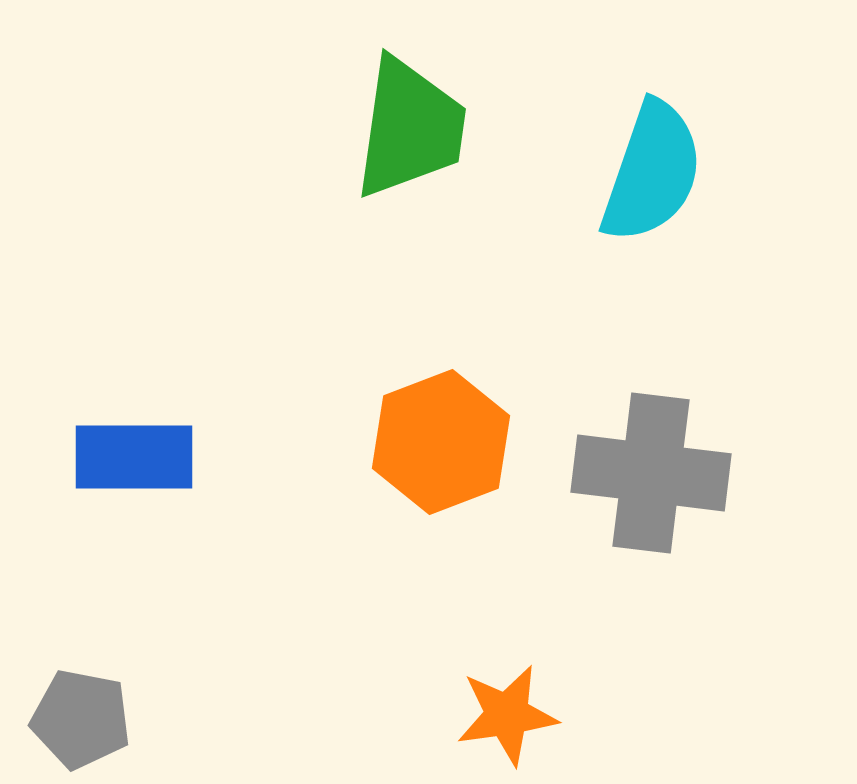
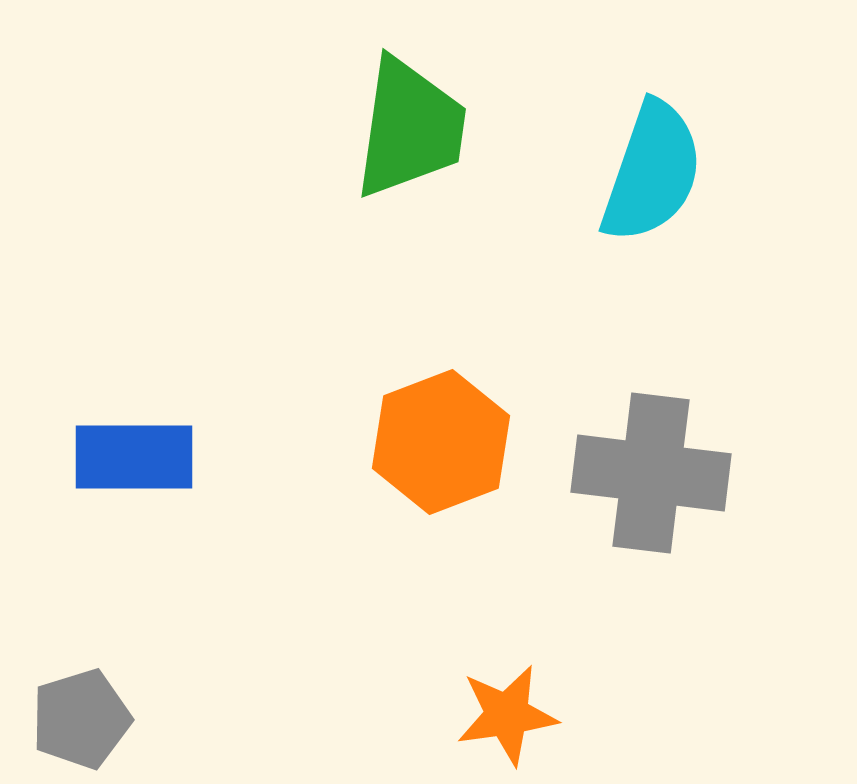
gray pentagon: rotated 28 degrees counterclockwise
